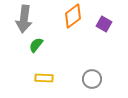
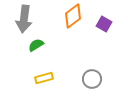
green semicircle: rotated 21 degrees clockwise
yellow rectangle: rotated 18 degrees counterclockwise
